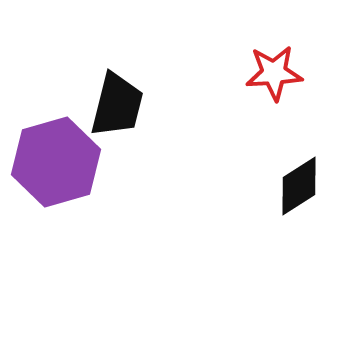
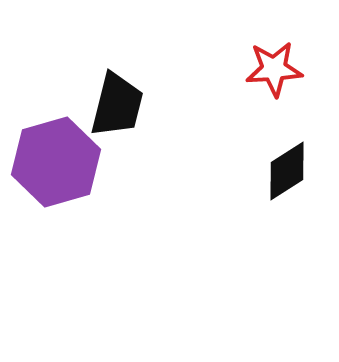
red star: moved 4 px up
black diamond: moved 12 px left, 15 px up
